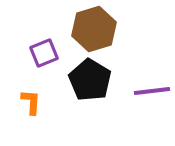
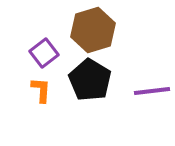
brown hexagon: moved 1 px left, 1 px down
purple square: rotated 16 degrees counterclockwise
orange L-shape: moved 10 px right, 12 px up
